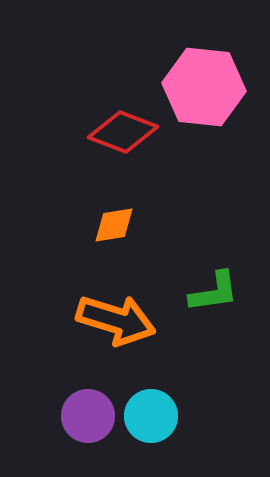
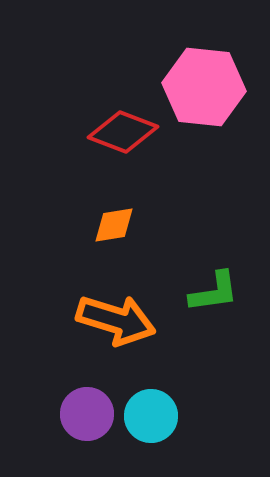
purple circle: moved 1 px left, 2 px up
